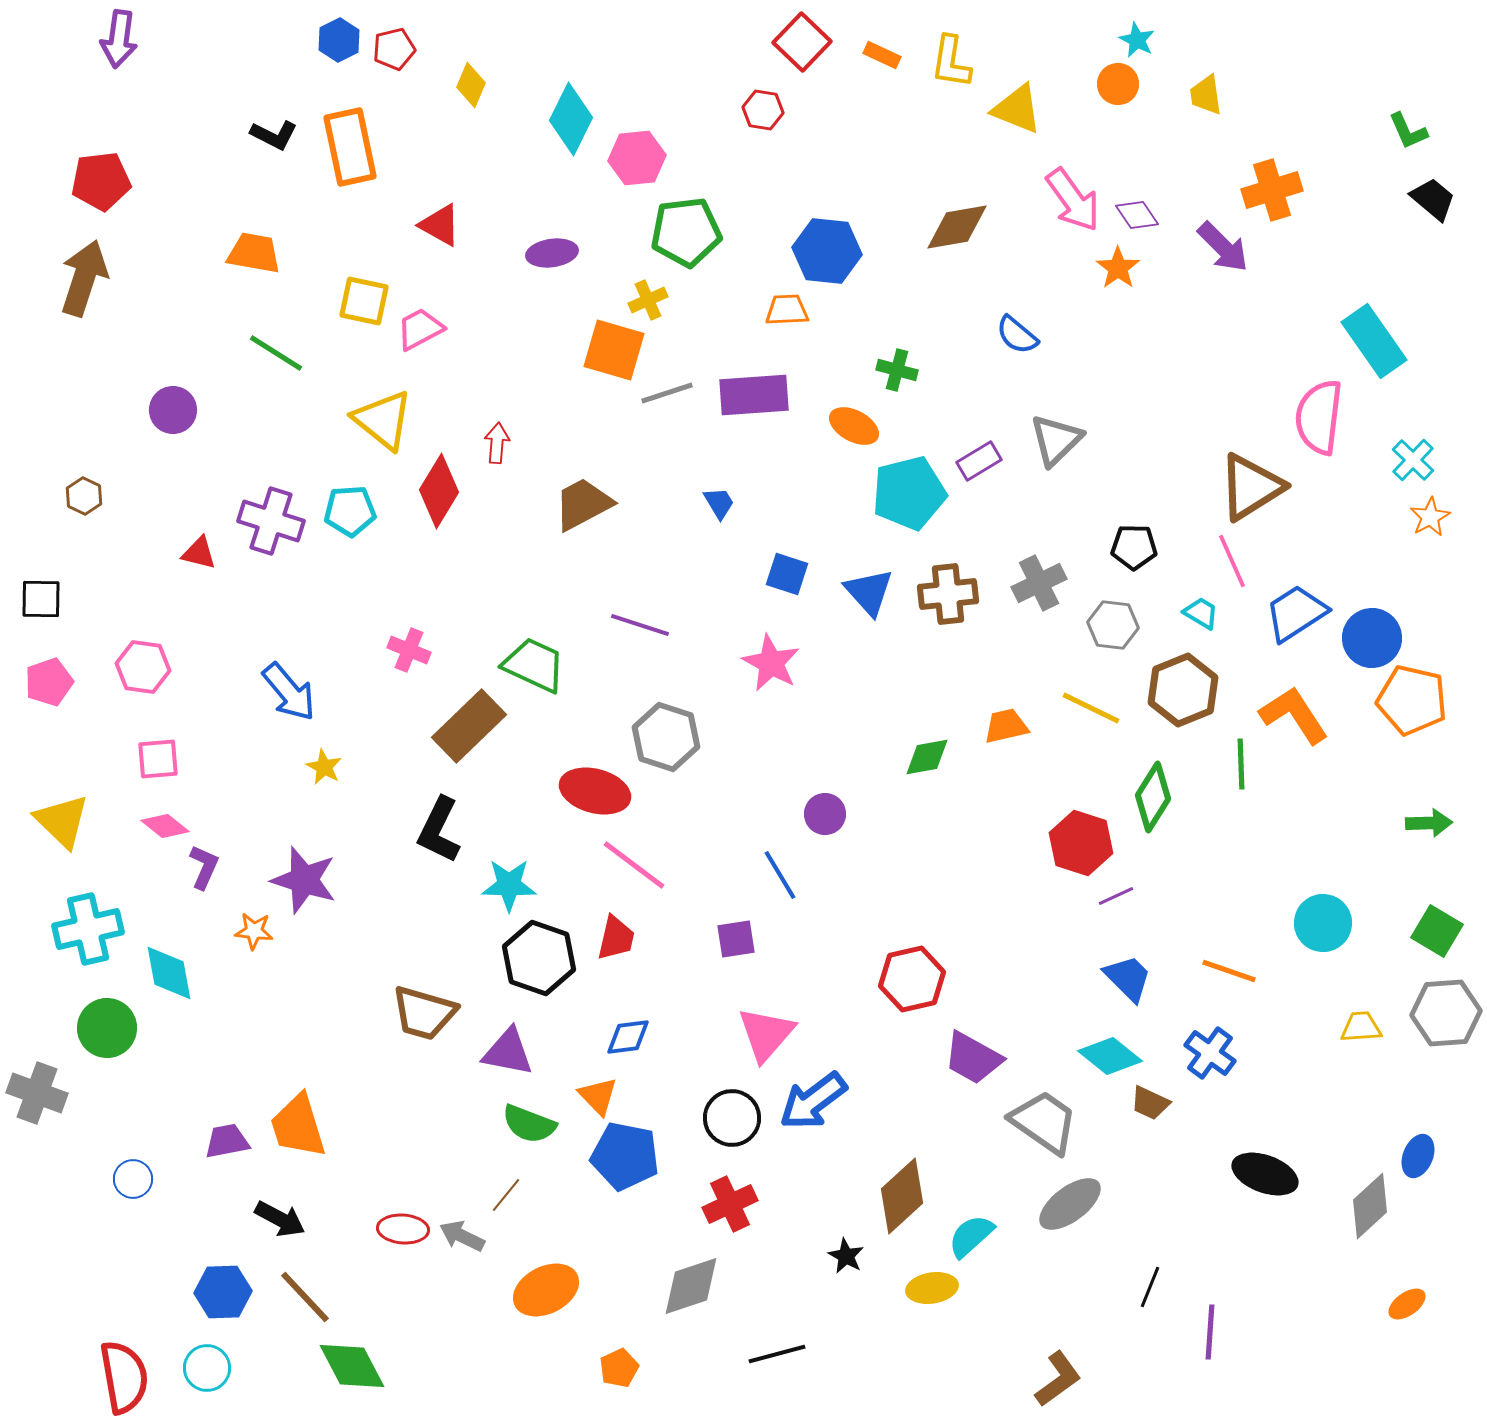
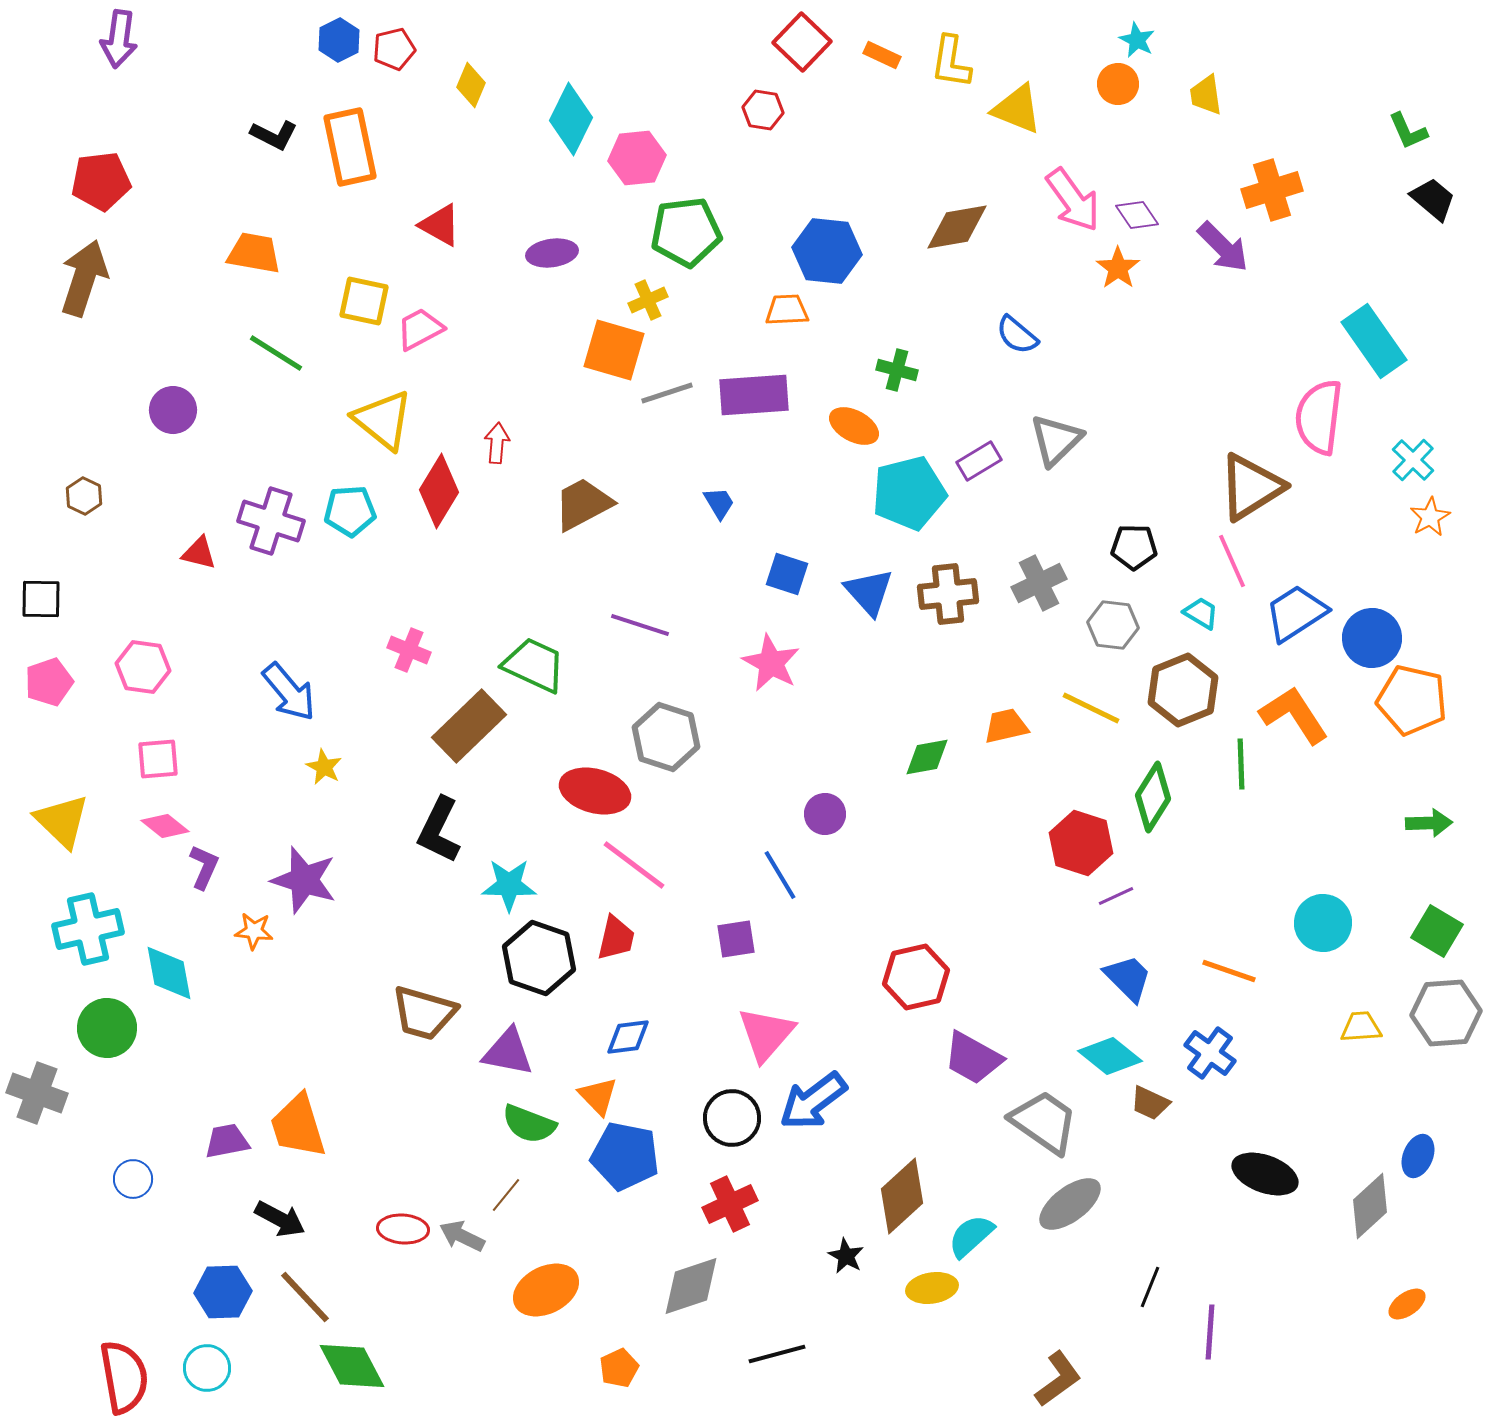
red hexagon at (912, 979): moved 4 px right, 2 px up
